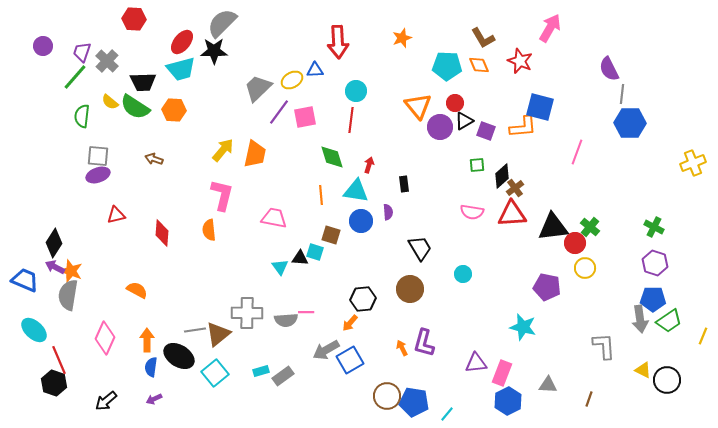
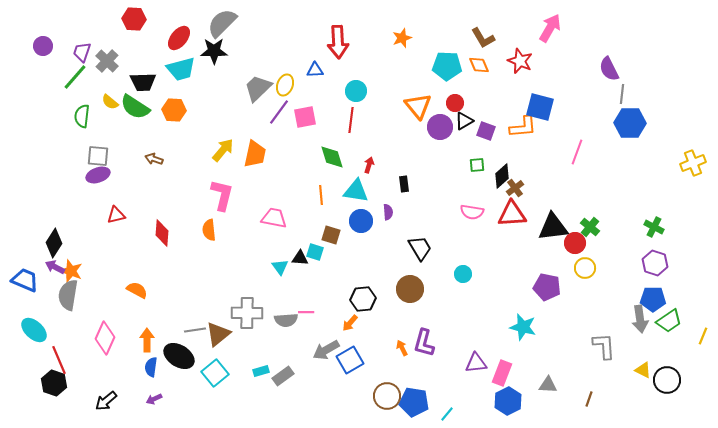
red ellipse at (182, 42): moved 3 px left, 4 px up
yellow ellipse at (292, 80): moved 7 px left, 5 px down; rotated 40 degrees counterclockwise
